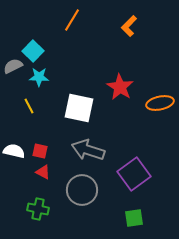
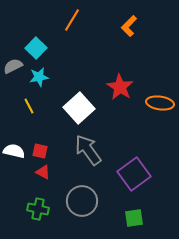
cyan square: moved 3 px right, 3 px up
cyan star: rotated 12 degrees counterclockwise
orange ellipse: rotated 20 degrees clockwise
white square: rotated 36 degrees clockwise
gray arrow: rotated 36 degrees clockwise
gray circle: moved 11 px down
